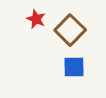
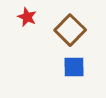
red star: moved 9 px left, 2 px up
